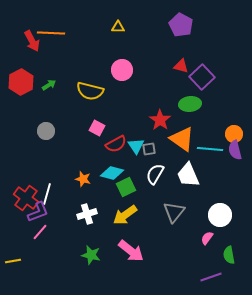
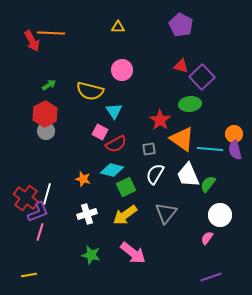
red hexagon: moved 24 px right, 32 px down
pink square: moved 3 px right, 4 px down
cyan triangle: moved 22 px left, 35 px up
cyan diamond: moved 3 px up
gray triangle: moved 8 px left, 1 px down
pink line: rotated 24 degrees counterclockwise
pink arrow: moved 2 px right, 2 px down
green semicircle: moved 21 px left, 71 px up; rotated 48 degrees clockwise
yellow line: moved 16 px right, 14 px down
